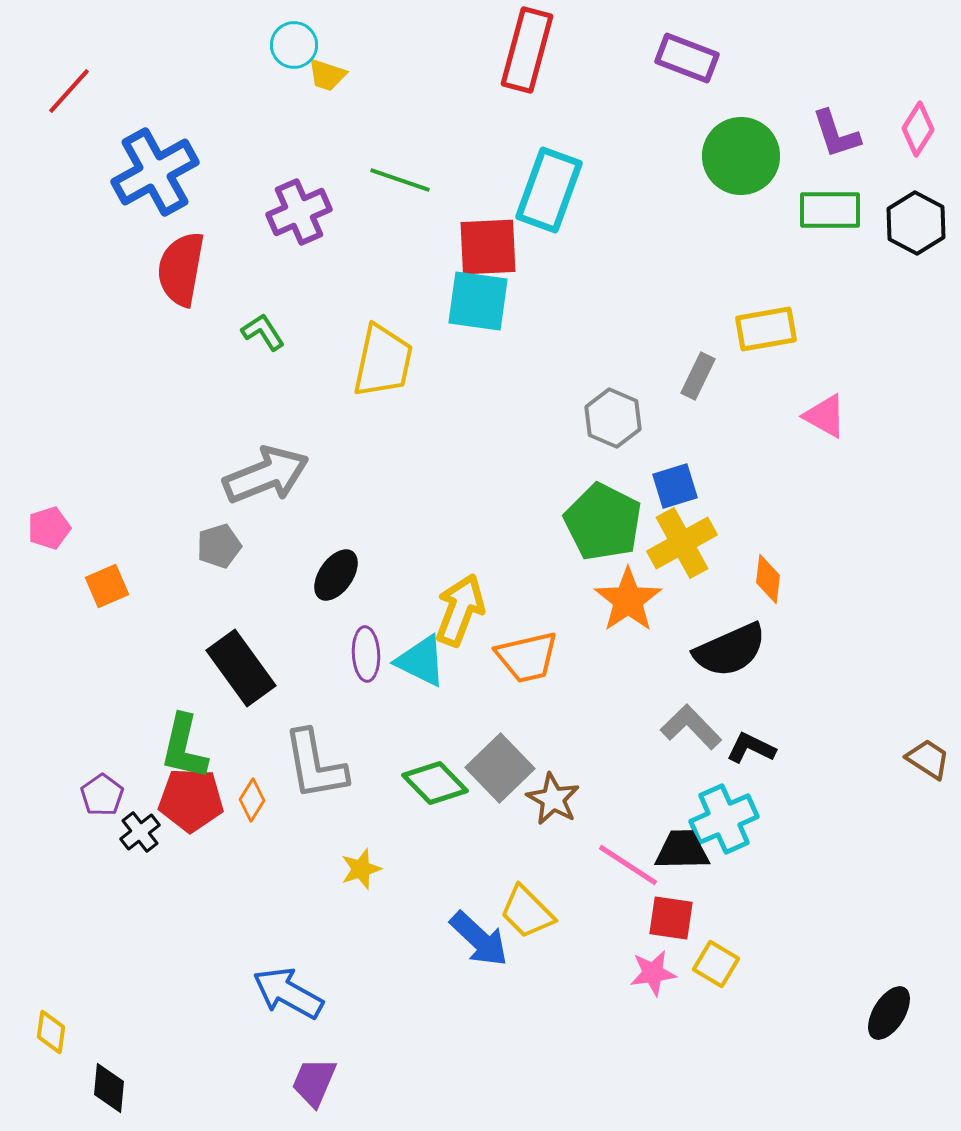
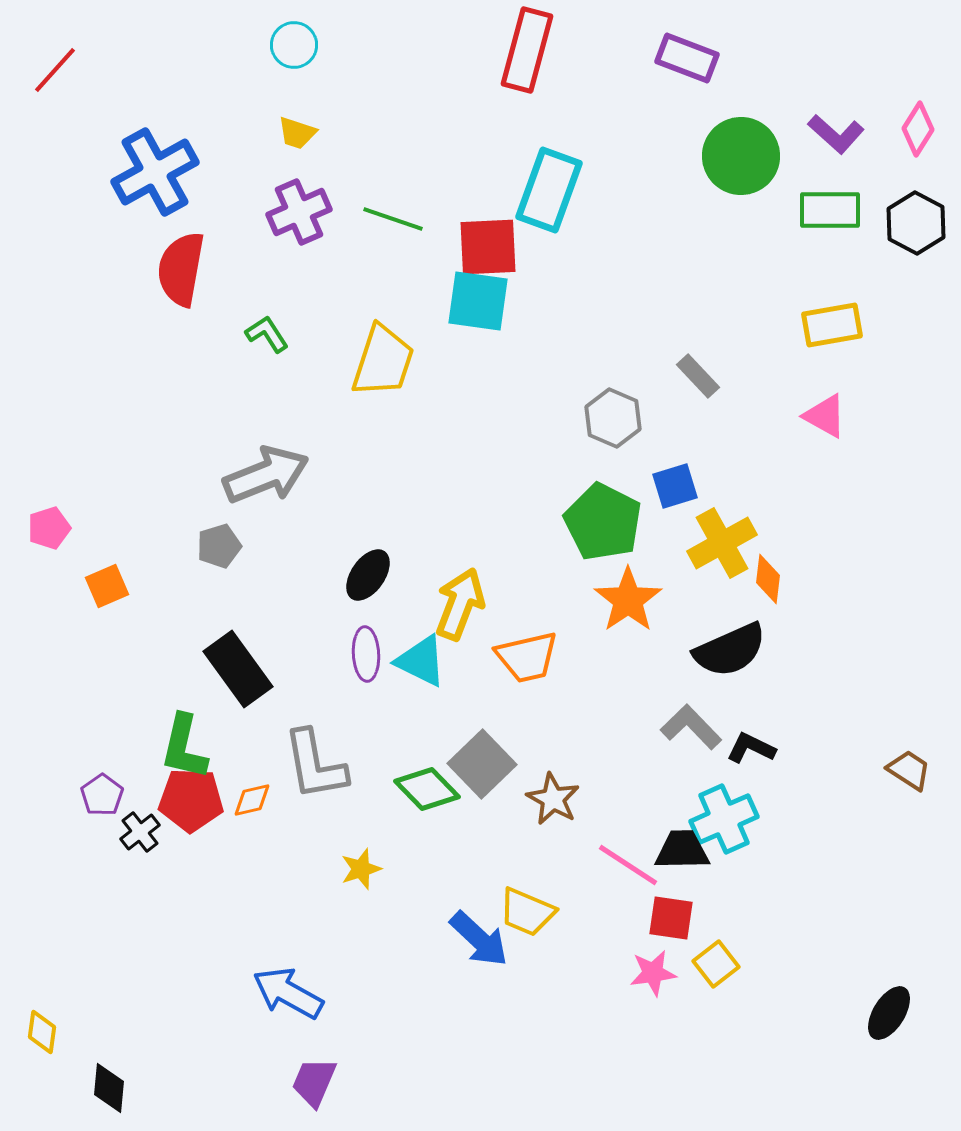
yellow trapezoid at (327, 75): moved 30 px left, 58 px down
red line at (69, 91): moved 14 px left, 21 px up
purple L-shape at (836, 134): rotated 30 degrees counterclockwise
green line at (400, 180): moved 7 px left, 39 px down
yellow rectangle at (766, 329): moved 66 px right, 4 px up
green L-shape at (263, 332): moved 4 px right, 2 px down
yellow trapezoid at (383, 361): rotated 6 degrees clockwise
gray rectangle at (698, 376): rotated 69 degrees counterclockwise
yellow cross at (682, 543): moved 40 px right
black ellipse at (336, 575): moved 32 px right
yellow arrow at (460, 610): moved 6 px up
black rectangle at (241, 668): moved 3 px left, 1 px down
brown trapezoid at (928, 759): moved 19 px left, 11 px down
gray square at (500, 768): moved 18 px left, 4 px up
green diamond at (435, 783): moved 8 px left, 6 px down
orange diamond at (252, 800): rotated 45 degrees clockwise
yellow trapezoid at (527, 912): rotated 22 degrees counterclockwise
yellow square at (716, 964): rotated 21 degrees clockwise
yellow diamond at (51, 1032): moved 9 px left
